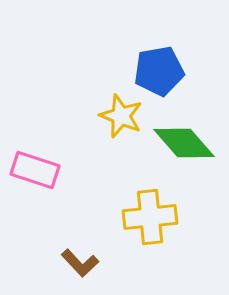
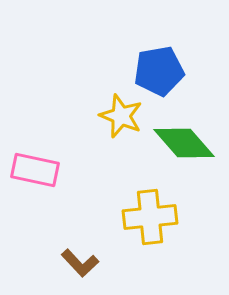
pink rectangle: rotated 6 degrees counterclockwise
